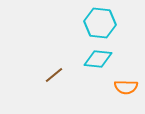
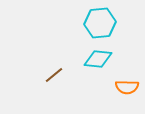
cyan hexagon: rotated 12 degrees counterclockwise
orange semicircle: moved 1 px right
